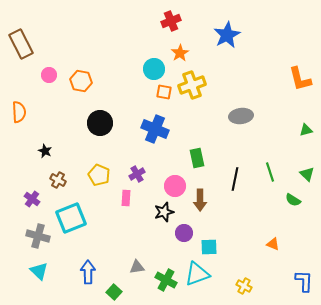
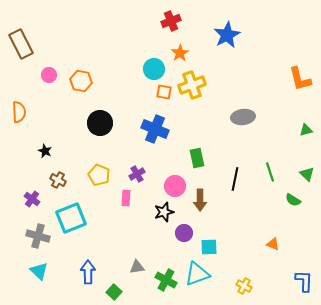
gray ellipse at (241, 116): moved 2 px right, 1 px down
